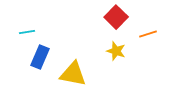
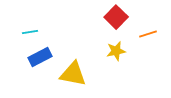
cyan line: moved 3 px right
yellow star: rotated 30 degrees counterclockwise
blue rectangle: rotated 40 degrees clockwise
